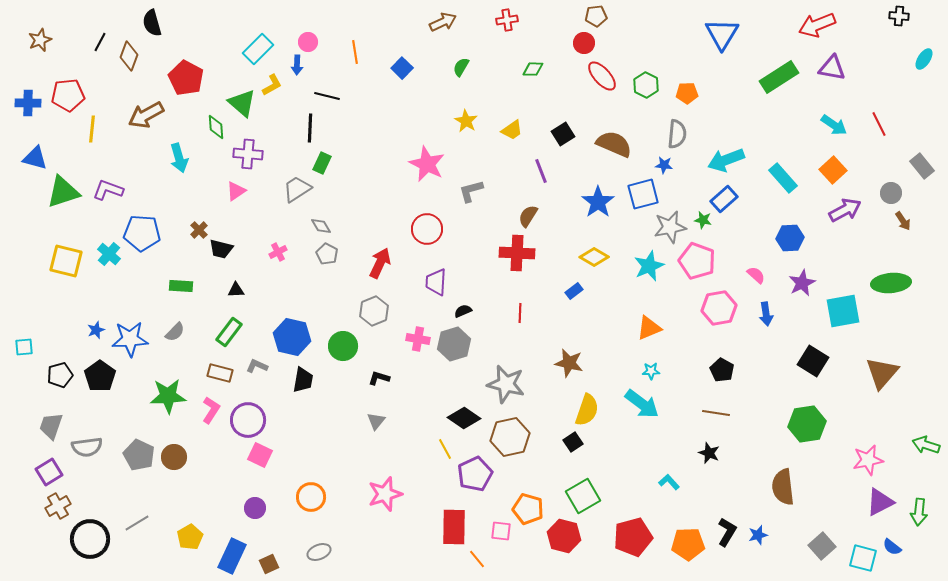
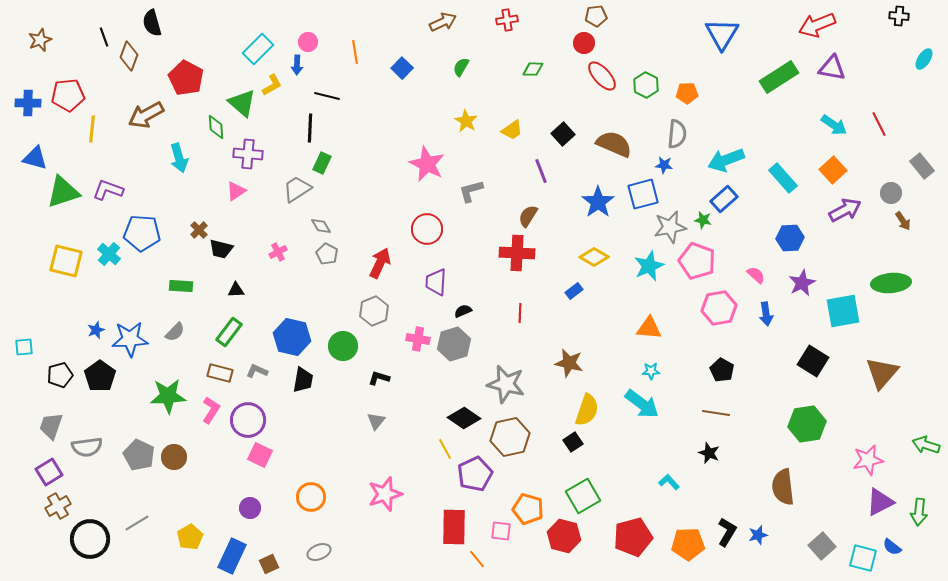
black line at (100, 42): moved 4 px right, 5 px up; rotated 48 degrees counterclockwise
black square at (563, 134): rotated 10 degrees counterclockwise
orange triangle at (649, 328): rotated 28 degrees clockwise
gray L-shape at (257, 366): moved 5 px down
purple circle at (255, 508): moved 5 px left
